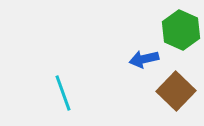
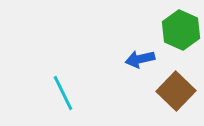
blue arrow: moved 4 px left
cyan line: rotated 6 degrees counterclockwise
